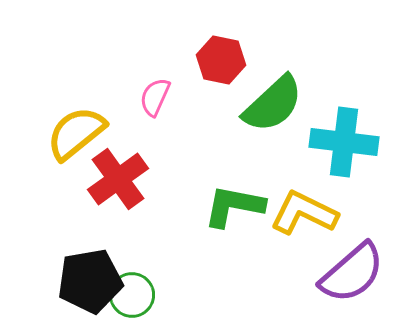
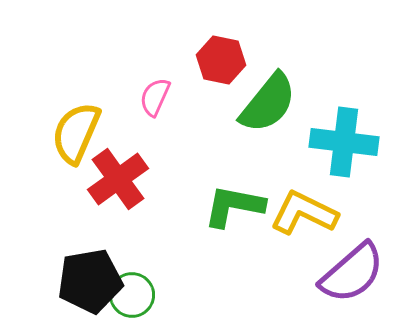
green semicircle: moved 5 px left, 1 px up; rotated 8 degrees counterclockwise
yellow semicircle: rotated 28 degrees counterclockwise
